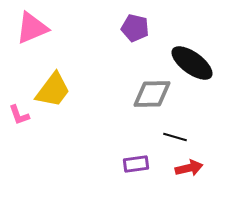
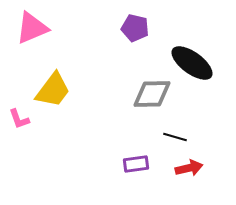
pink L-shape: moved 4 px down
